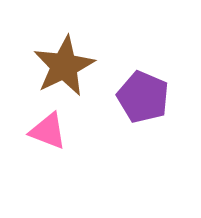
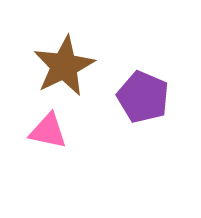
pink triangle: rotated 9 degrees counterclockwise
